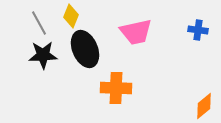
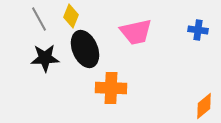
gray line: moved 4 px up
black star: moved 2 px right, 3 px down
orange cross: moved 5 px left
